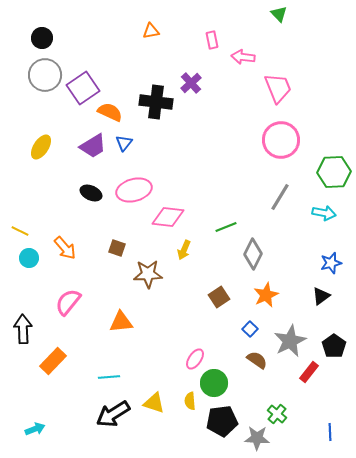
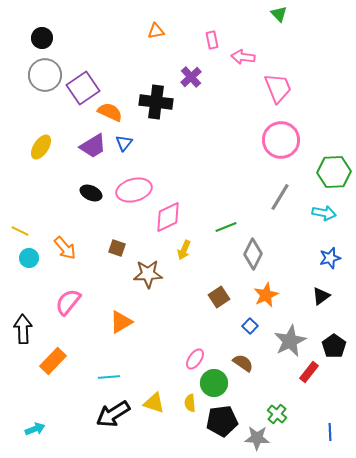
orange triangle at (151, 31): moved 5 px right
purple cross at (191, 83): moved 6 px up
pink diamond at (168, 217): rotated 32 degrees counterclockwise
blue star at (331, 263): moved 1 px left, 5 px up
orange triangle at (121, 322): rotated 25 degrees counterclockwise
blue square at (250, 329): moved 3 px up
brown semicircle at (257, 360): moved 14 px left, 3 px down
yellow semicircle at (190, 401): moved 2 px down
